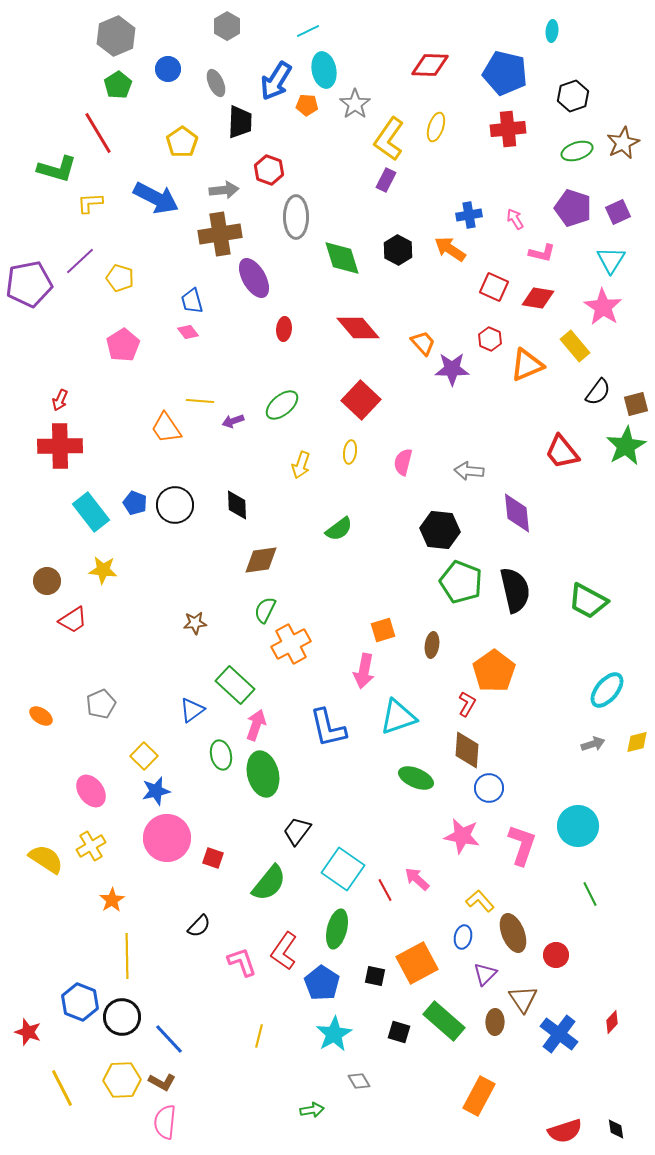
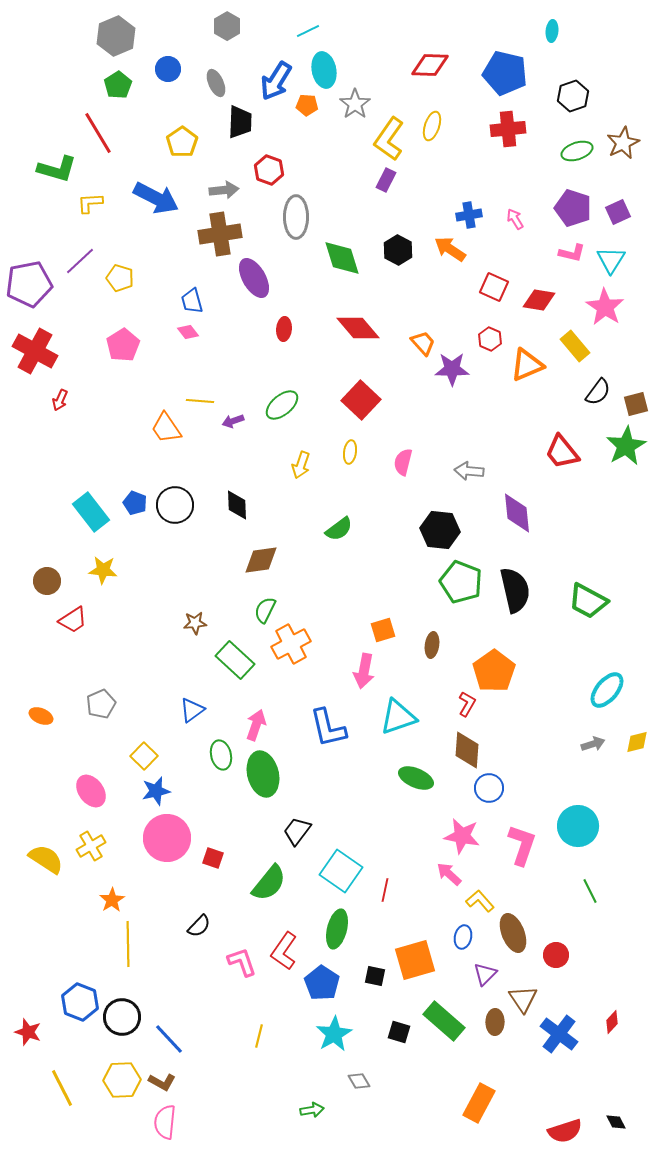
yellow ellipse at (436, 127): moved 4 px left, 1 px up
pink L-shape at (542, 253): moved 30 px right
red diamond at (538, 298): moved 1 px right, 2 px down
pink star at (603, 307): moved 2 px right
red cross at (60, 446): moved 25 px left, 95 px up; rotated 30 degrees clockwise
green rectangle at (235, 685): moved 25 px up
orange ellipse at (41, 716): rotated 10 degrees counterclockwise
cyan square at (343, 869): moved 2 px left, 2 px down
pink arrow at (417, 879): moved 32 px right, 5 px up
red line at (385, 890): rotated 40 degrees clockwise
green line at (590, 894): moved 3 px up
yellow line at (127, 956): moved 1 px right, 12 px up
orange square at (417, 963): moved 2 px left, 3 px up; rotated 12 degrees clockwise
orange rectangle at (479, 1096): moved 7 px down
black diamond at (616, 1129): moved 7 px up; rotated 20 degrees counterclockwise
